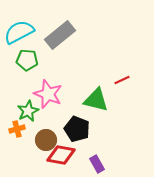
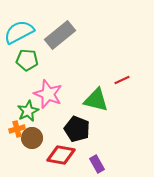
brown circle: moved 14 px left, 2 px up
